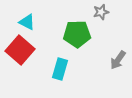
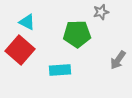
cyan rectangle: moved 1 px down; rotated 70 degrees clockwise
